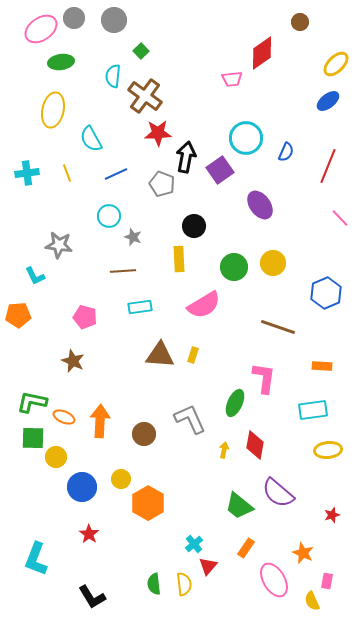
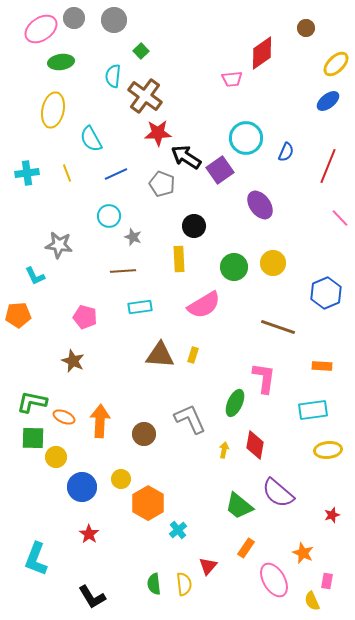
brown circle at (300, 22): moved 6 px right, 6 px down
black arrow at (186, 157): rotated 68 degrees counterclockwise
cyan cross at (194, 544): moved 16 px left, 14 px up
